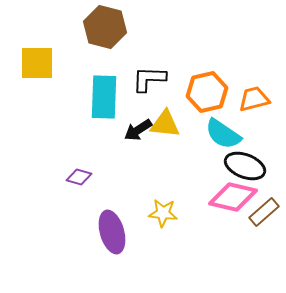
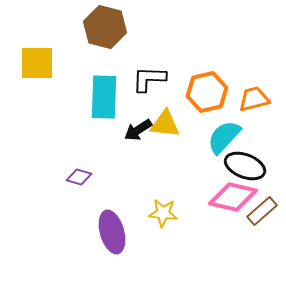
cyan semicircle: moved 1 px right, 3 px down; rotated 99 degrees clockwise
brown rectangle: moved 2 px left, 1 px up
